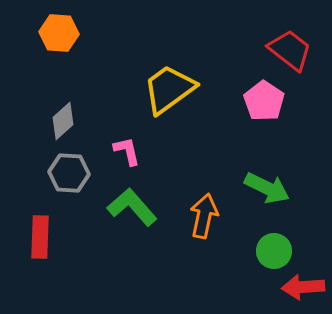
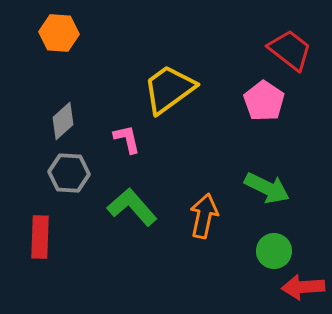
pink L-shape: moved 12 px up
